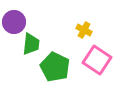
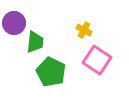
purple circle: moved 1 px down
green trapezoid: moved 4 px right, 2 px up
green pentagon: moved 4 px left, 5 px down
